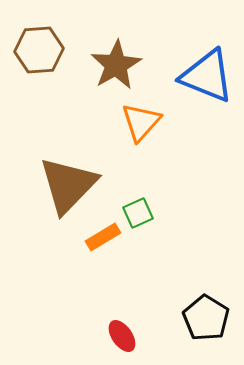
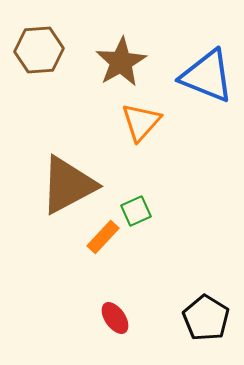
brown star: moved 5 px right, 3 px up
brown triangle: rotated 18 degrees clockwise
green square: moved 2 px left, 2 px up
orange rectangle: rotated 16 degrees counterclockwise
red ellipse: moved 7 px left, 18 px up
